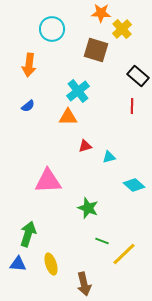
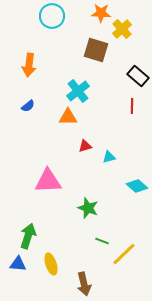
cyan circle: moved 13 px up
cyan diamond: moved 3 px right, 1 px down
green arrow: moved 2 px down
